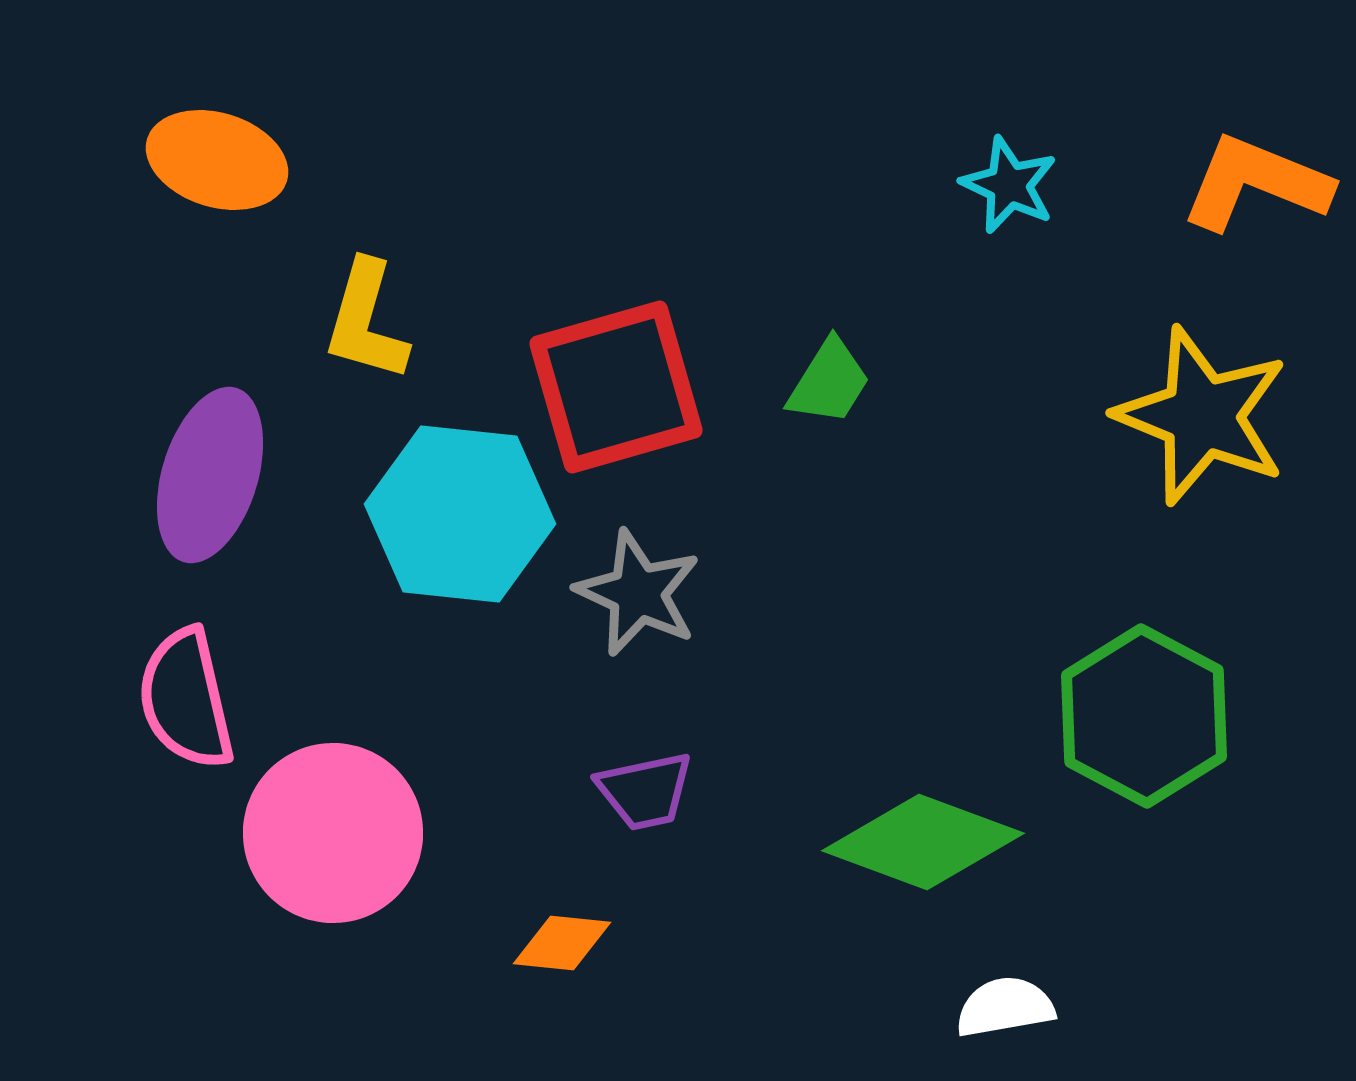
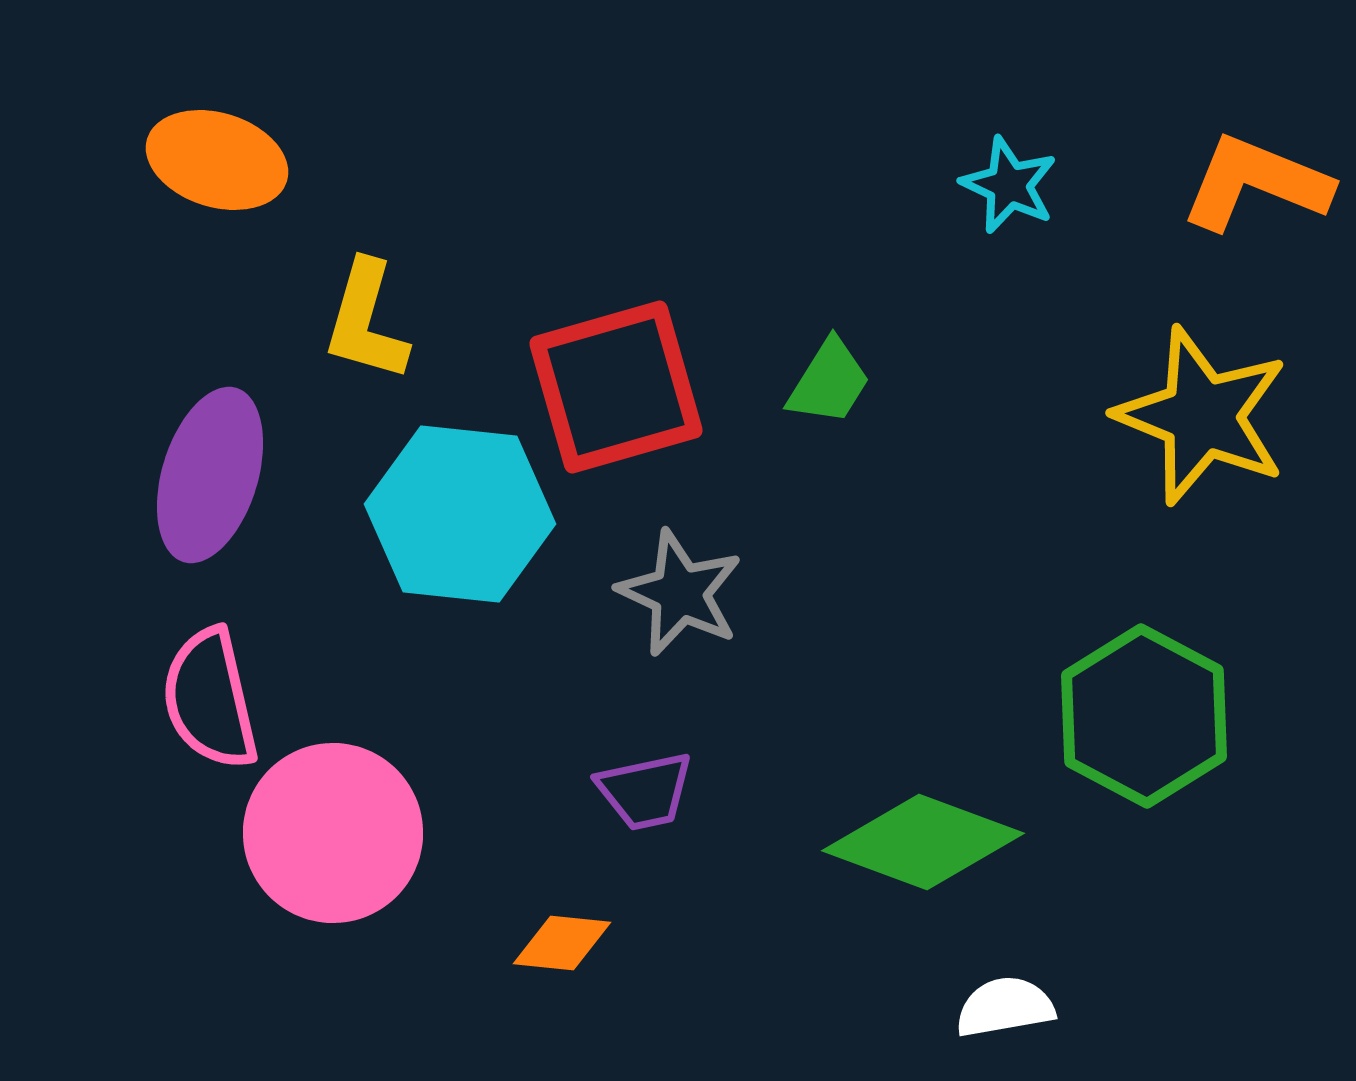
gray star: moved 42 px right
pink semicircle: moved 24 px right
